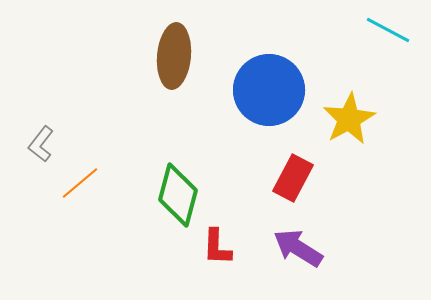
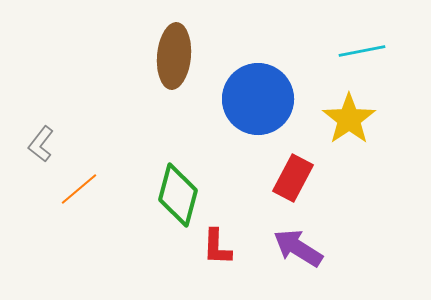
cyan line: moved 26 px left, 21 px down; rotated 39 degrees counterclockwise
blue circle: moved 11 px left, 9 px down
yellow star: rotated 6 degrees counterclockwise
orange line: moved 1 px left, 6 px down
